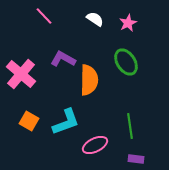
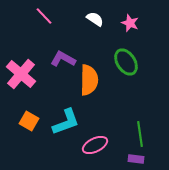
pink star: moved 2 px right; rotated 24 degrees counterclockwise
green line: moved 10 px right, 8 px down
